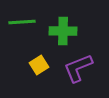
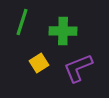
green line: rotated 68 degrees counterclockwise
yellow square: moved 2 px up
